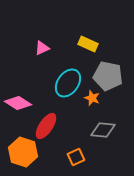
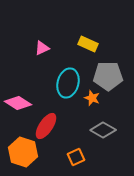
gray pentagon: rotated 12 degrees counterclockwise
cyan ellipse: rotated 20 degrees counterclockwise
gray diamond: rotated 25 degrees clockwise
